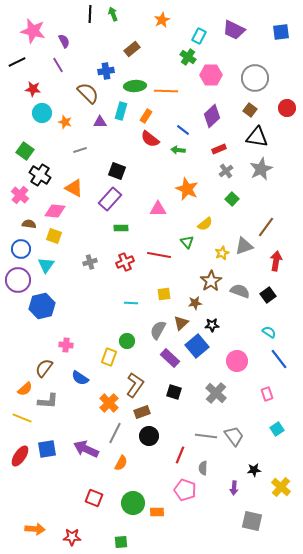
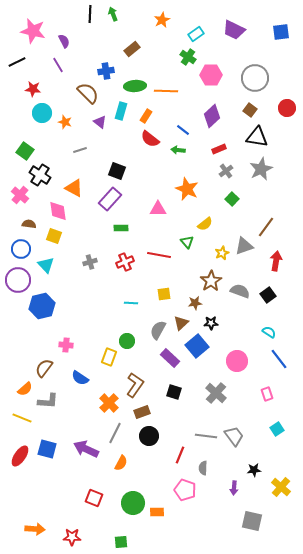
cyan rectangle at (199, 36): moved 3 px left, 2 px up; rotated 28 degrees clockwise
purple triangle at (100, 122): rotated 40 degrees clockwise
pink diamond at (55, 211): moved 3 px right; rotated 75 degrees clockwise
cyan triangle at (46, 265): rotated 18 degrees counterclockwise
black star at (212, 325): moved 1 px left, 2 px up
blue square at (47, 449): rotated 24 degrees clockwise
